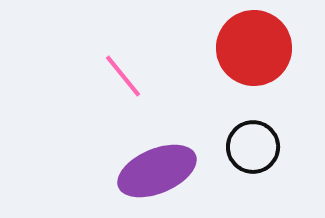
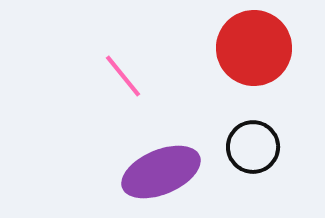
purple ellipse: moved 4 px right, 1 px down
